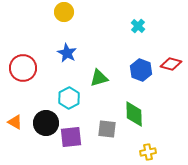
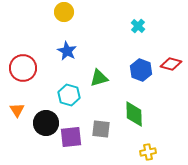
blue star: moved 2 px up
cyan hexagon: moved 3 px up; rotated 15 degrees counterclockwise
orange triangle: moved 2 px right, 12 px up; rotated 28 degrees clockwise
gray square: moved 6 px left
